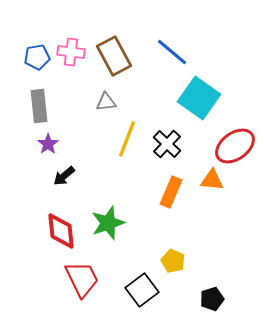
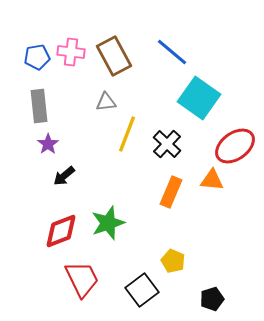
yellow line: moved 5 px up
red diamond: rotated 75 degrees clockwise
